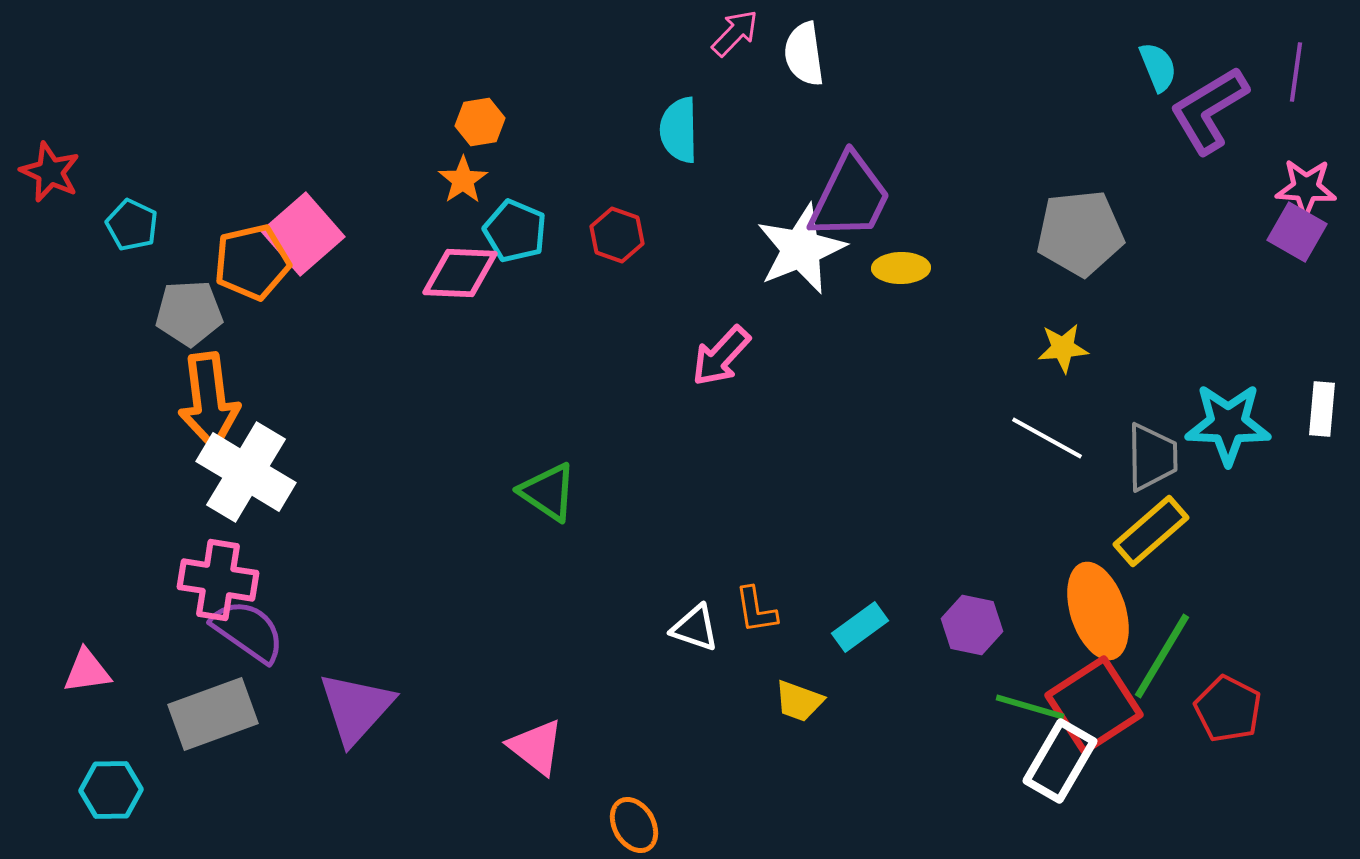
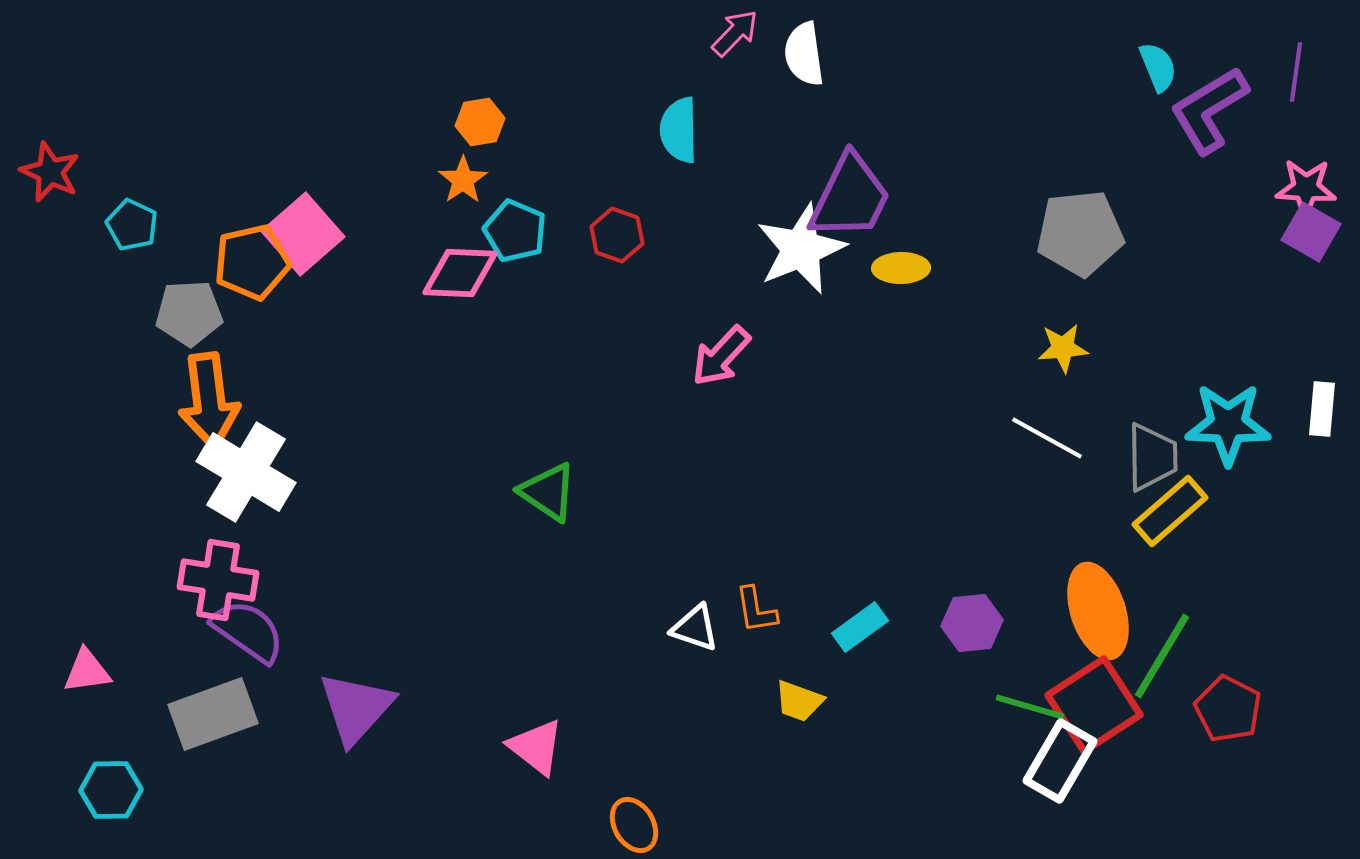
purple square at (1297, 232): moved 14 px right
yellow rectangle at (1151, 531): moved 19 px right, 20 px up
purple hexagon at (972, 625): moved 2 px up; rotated 18 degrees counterclockwise
